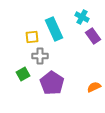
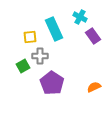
cyan cross: moved 2 px left
yellow square: moved 2 px left
green square: moved 8 px up
